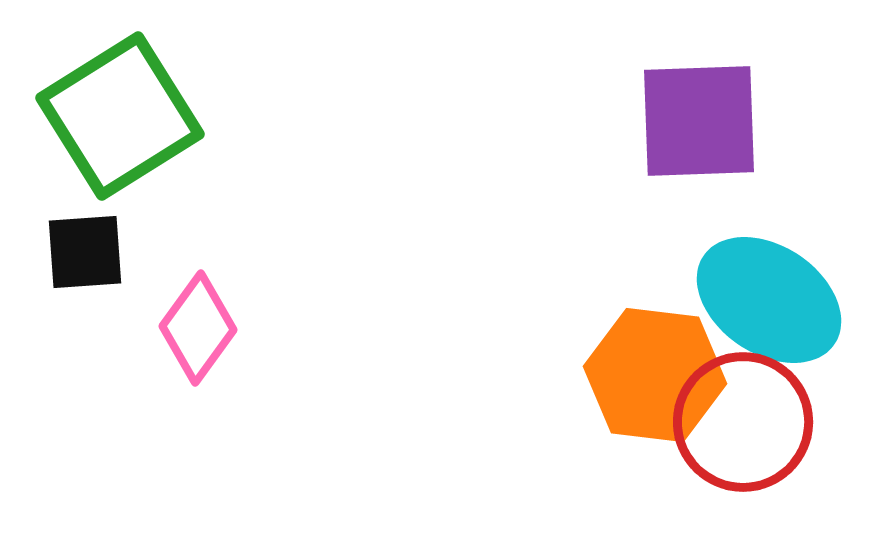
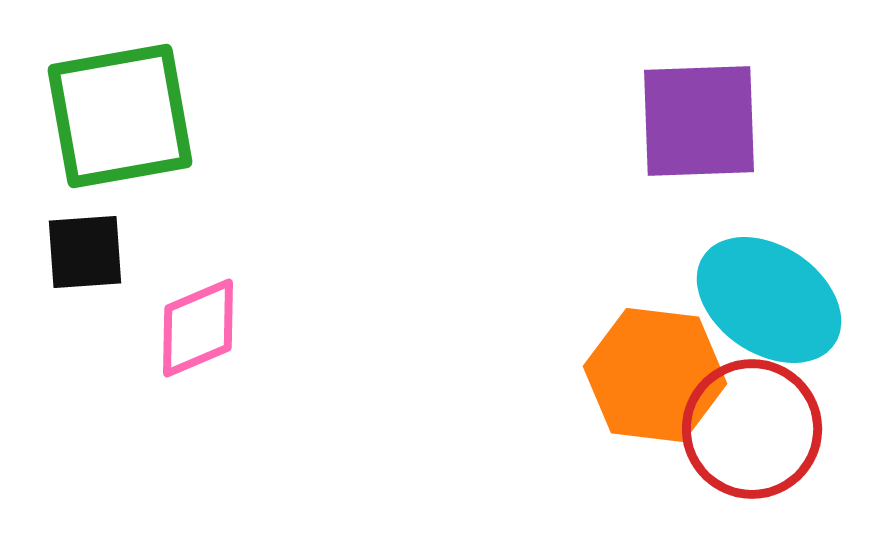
green square: rotated 22 degrees clockwise
pink diamond: rotated 31 degrees clockwise
red circle: moved 9 px right, 7 px down
